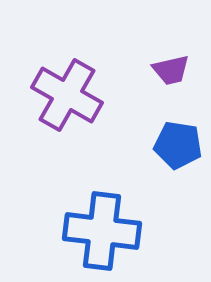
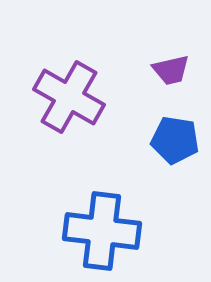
purple cross: moved 2 px right, 2 px down
blue pentagon: moved 3 px left, 5 px up
